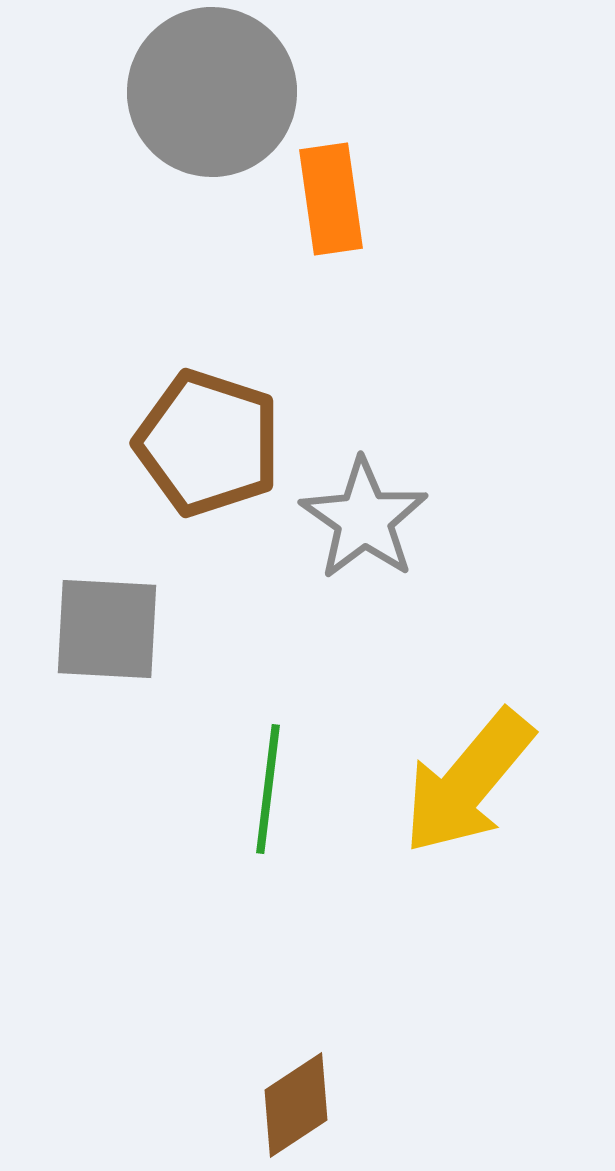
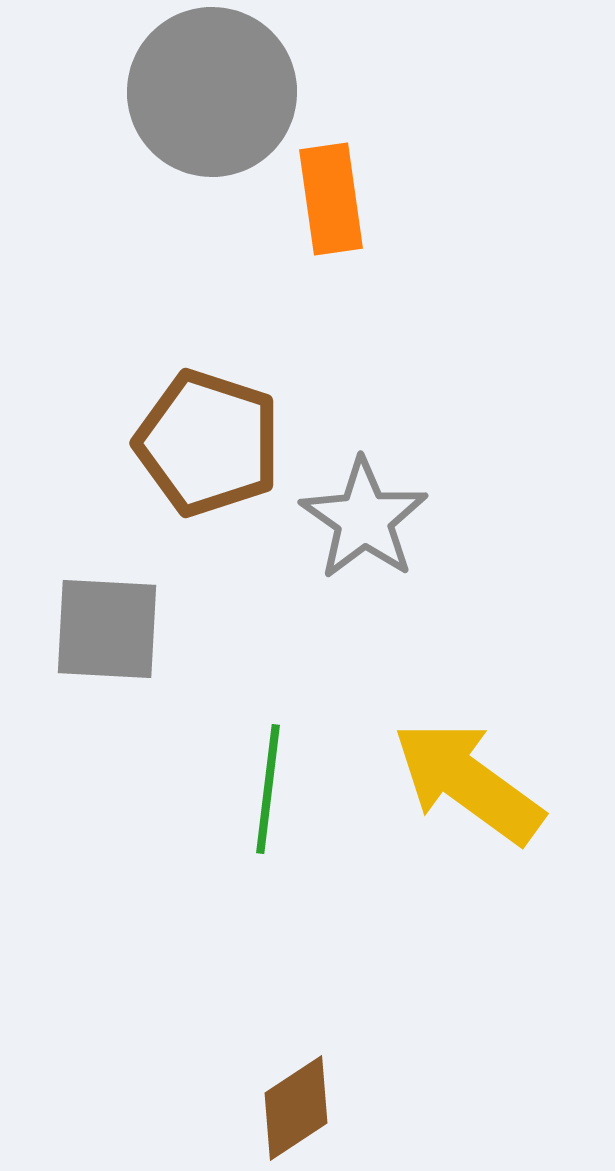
yellow arrow: rotated 86 degrees clockwise
brown diamond: moved 3 px down
